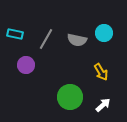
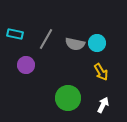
cyan circle: moved 7 px left, 10 px down
gray semicircle: moved 2 px left, 4 px down
green circle: moved 2 px left, 1 px down
white arrow: rotated 21 degrees counterclockwise
